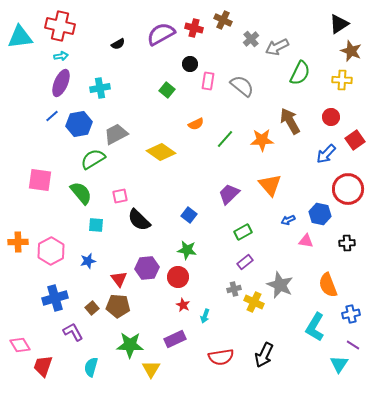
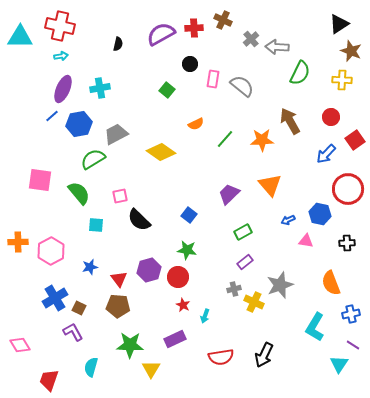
red cross at (194, 28): rotated 18 degrees counterclockwise
cyan triangle at (20, 37): rotated 8 degrees clockwise
black semicircle at (118, 44): rotated 48 degrees counterclockwise
gray arrow at (277, 47): rotated 30 degrees clockwise
pink rectangle at (208, 81): moved 5 px right, 2 px up
purple ellipse at (61, 83): moved 2 px right, 6 px down
green semicircle at (81, 193): moved 2 px left
blue star at (88, 261): moved 2 px right, 6 px down
purple hexagon at (147, 268): moved 2 px right, 2 px down; rotated 10 degrees counterclockwise
gray star at (280, 285): rotated 28 degrees clockwise
orange semicircle at (328, 285): moved 3 px right, 2 px up
blue cross at (55, 298): rotated 15 degrees counterclockwise
brown square at (92, 308): moved 13 px left; rotated 24 degrees counterclockwise
red trapezoid at (43, 366): moved 6 px right, 14 px down
